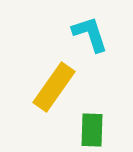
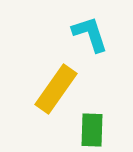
yellow rectangle: moved 2 px right, 2 px down
